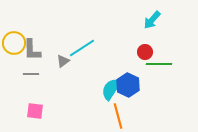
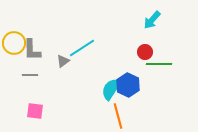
gray line: moved 1 px left, 1 px down
